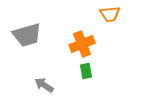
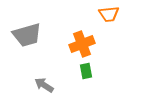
orange trapezoid: moved 1 px left
